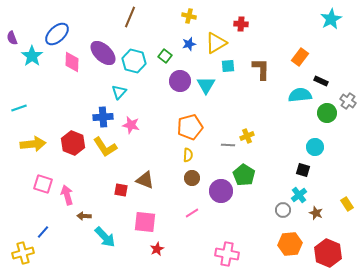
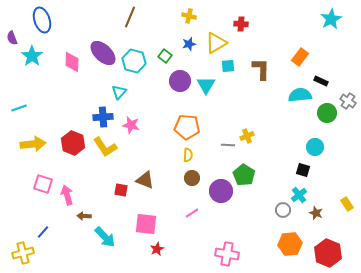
blue ellipse at (57, 34): moved 15 px left, 14 px up; rotated 65 degrees counterclockwise
orange pentagon at (190, 127): moved 3 px left; rotated 20 degrees clockwise
pink square at (145, 222): moved 1 px right, 2 px down
